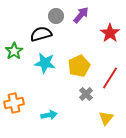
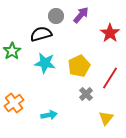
green star: moved 2 px left
orange cross: rotated 24 degrees counterclockwise
